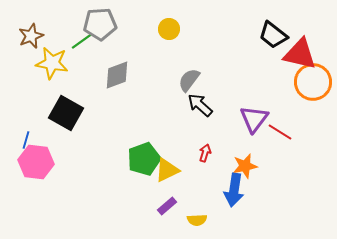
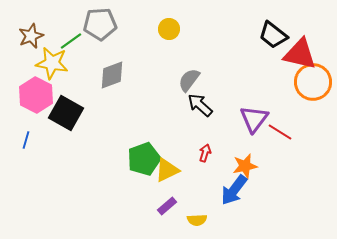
green line: moved 11 px left
gray diamond: moved 5 px left
pink hexagon: moved 67 px up; rotated 20 degrees clockwise
blue arrow: rotated 28 degrees clockwise
